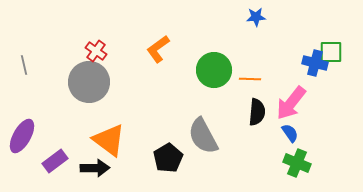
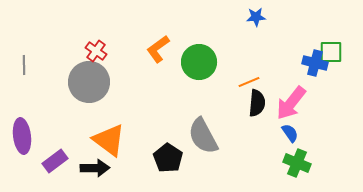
gray line: rotated 12 degrees clockwise
green circle: moved 15 px left, 8 px up
orange line: moved 1 px left, 3 px down; rotated 25 degrees counterclockwise
black semicircle: moved 9 px up
purple ellipse: rotated 36 degrees counterclockwise
black pentagon: rotated 8 degrees counterclockwise
